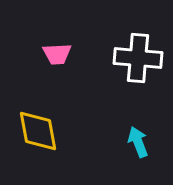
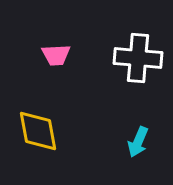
pink trapezoid: moved 1 px left, 1 px down
cyan arrow: rotated 136 degrees counterclockwise
